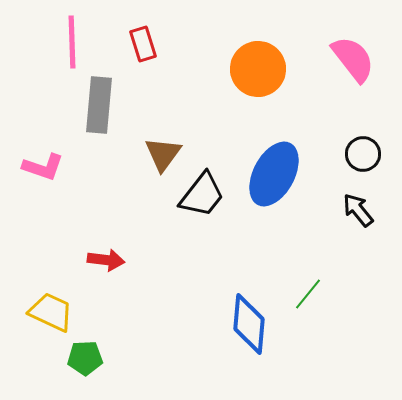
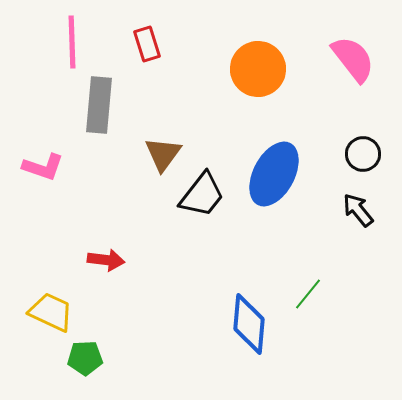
red rectangle: moved 4 px right
